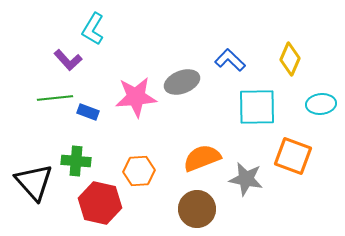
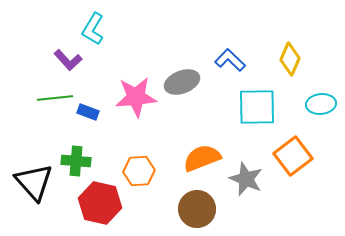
orange square: rotated 33 degrees clockwise
gray star: rotated 12 degrees clockwise
